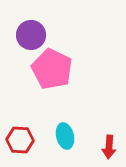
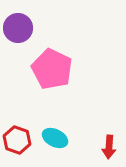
purple circle: moved 13 px left, 7 px up
cyan ellipse: moved 10 px left, 2 px down; rotated 50 degrees counterclockwise
red hexagon: moved 3 px left; rotated 16 degrees clockwise
